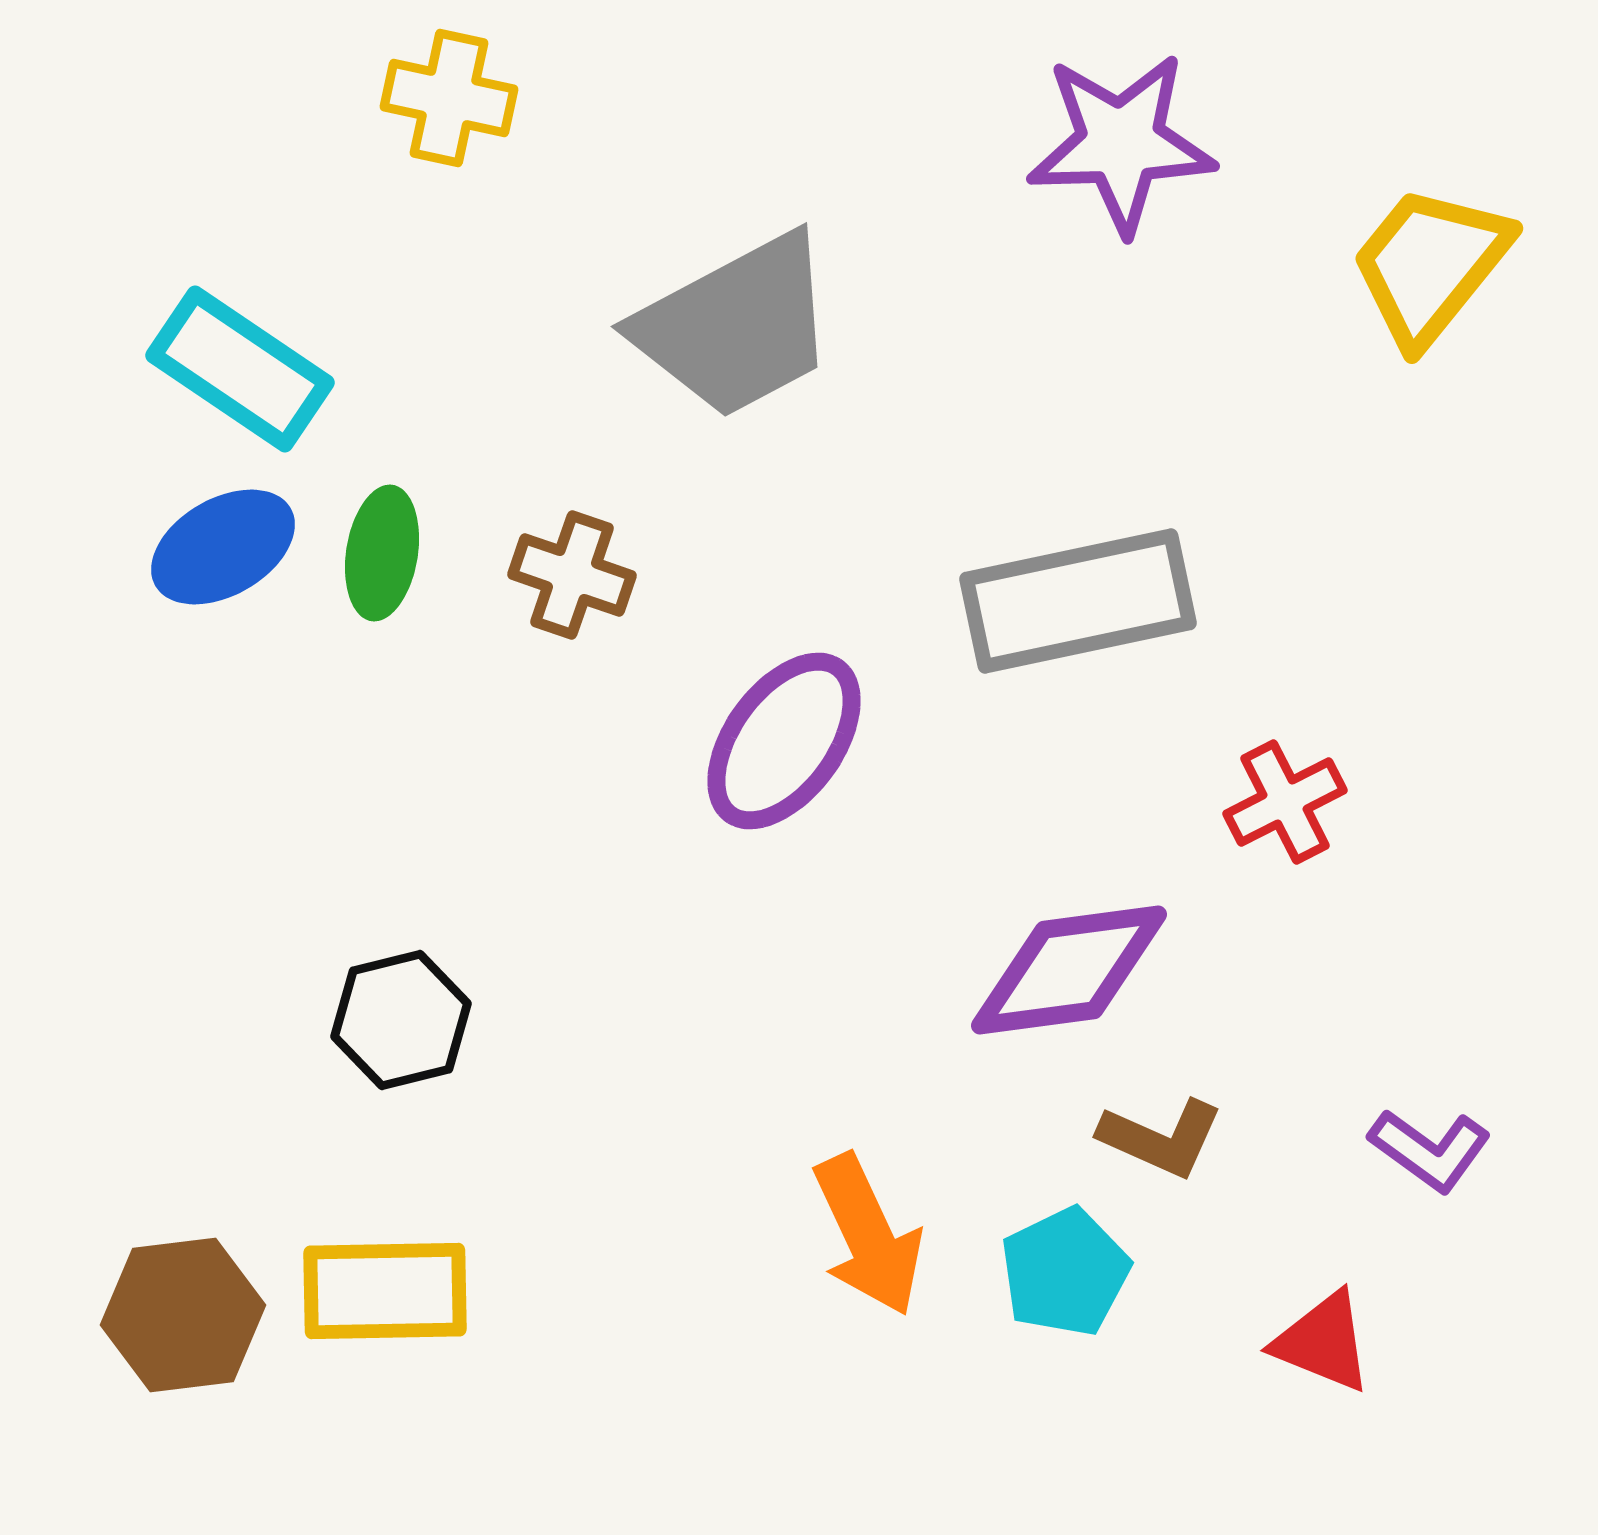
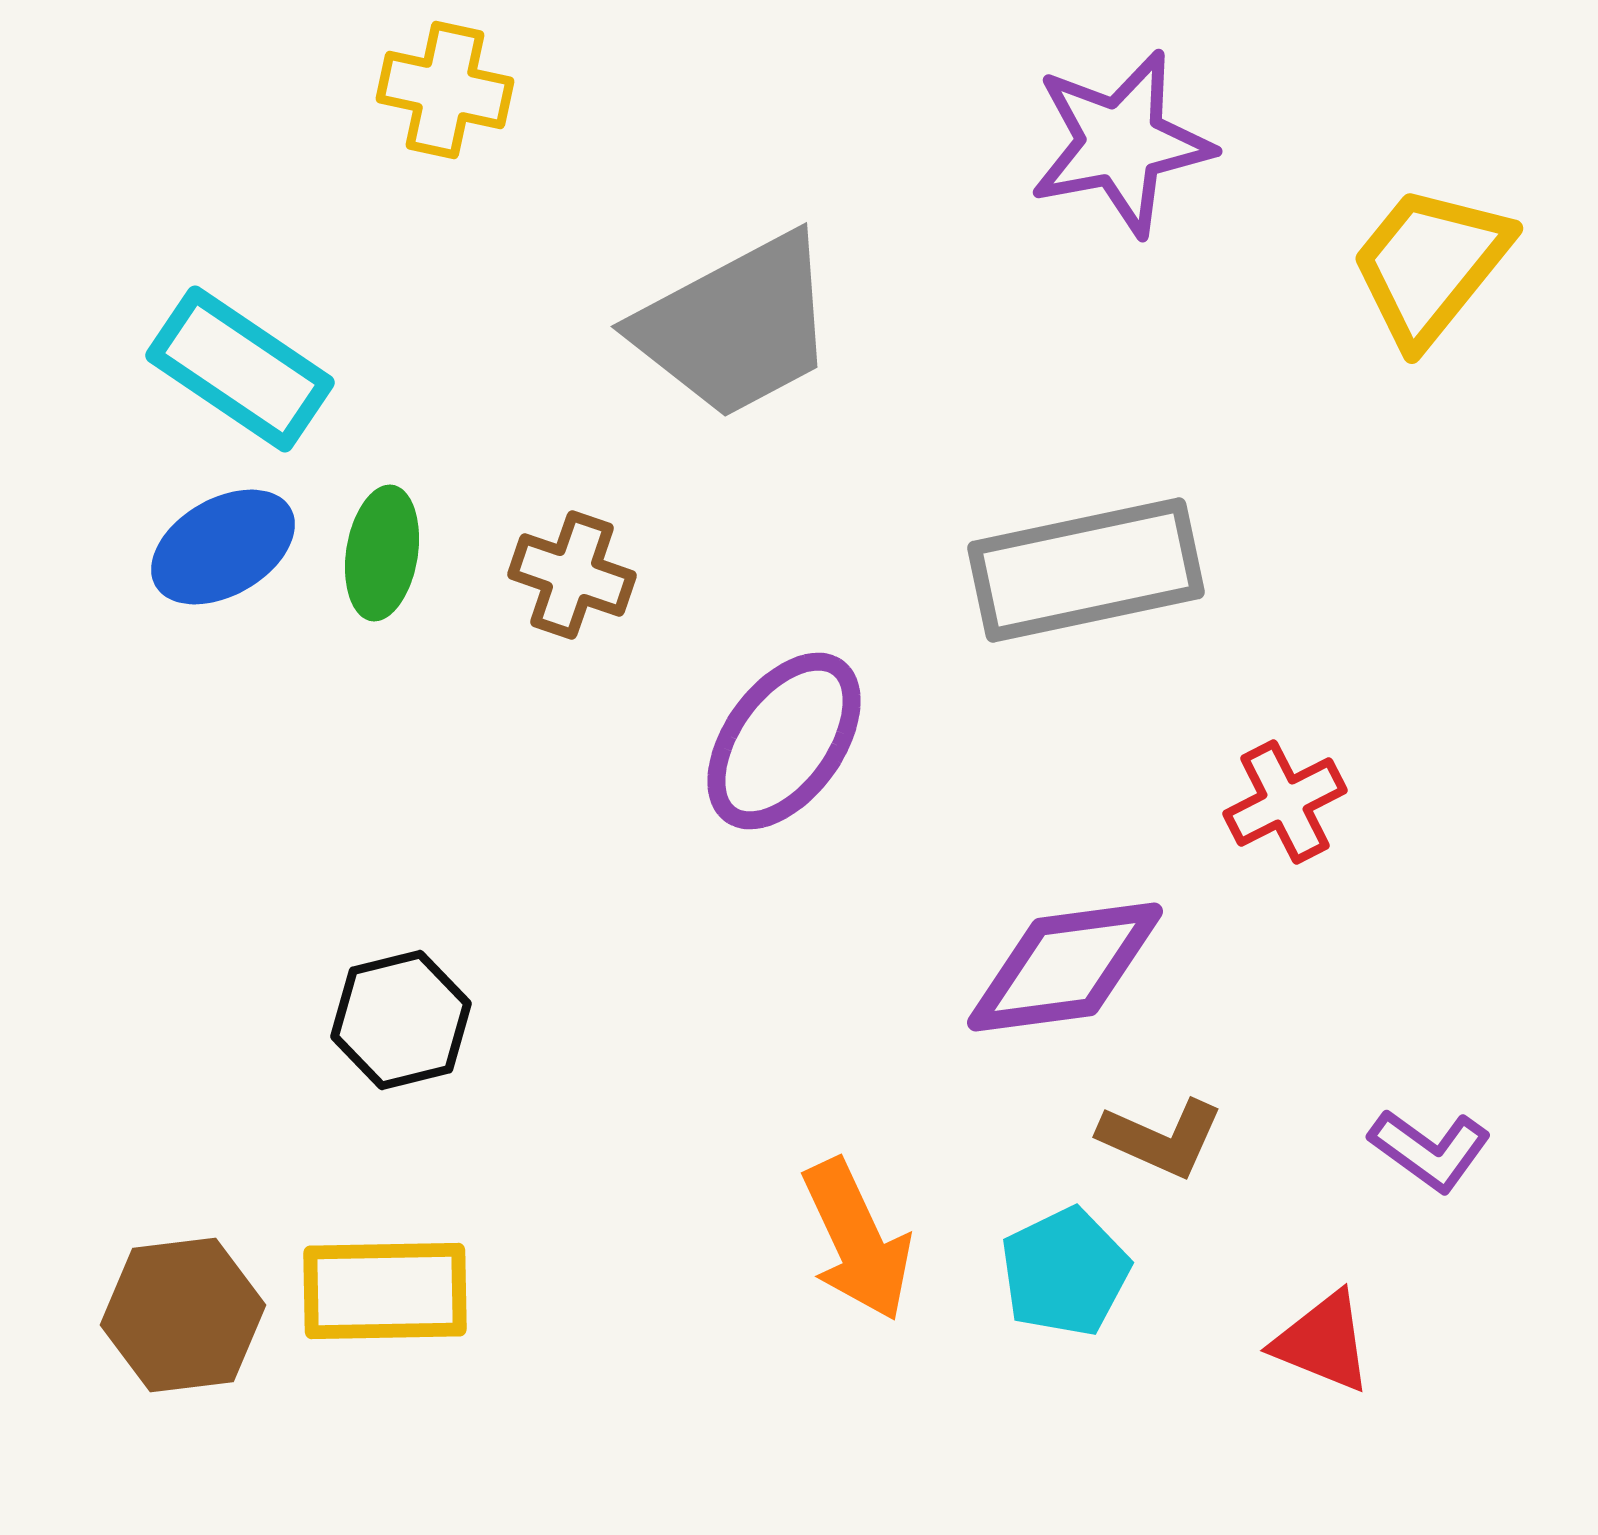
yellow cross: moved 4 px left, 8 px up
purple star: rotated 9 degrees counterclockwise
gray rectangle: moved 8 px right, 31 px up
purple diamond: moved 4 px left, 3 px up
orange arrow: moved 11 px left, 5 px down
